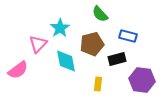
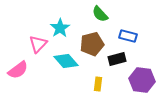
cyan diamond: rotated 30 degrees counterclockwise
